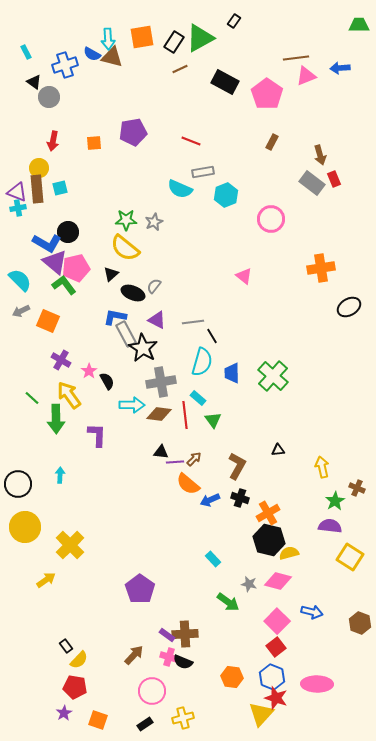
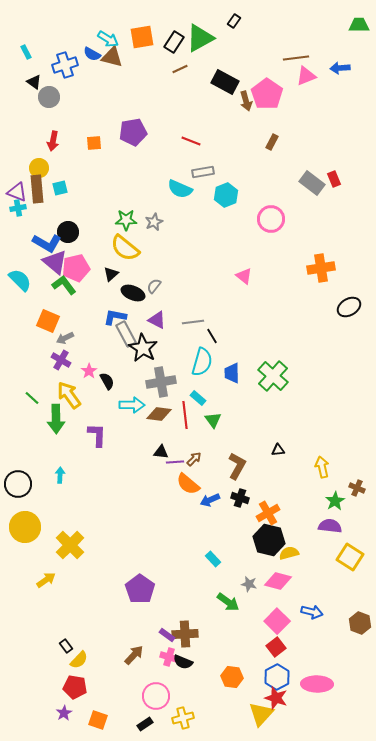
cyan arrow at (108, 39): rotated 55 degrees counterclockwise
brown arrow at (320, 155): moved 74 px left, 54 px up
gray arrow at (21, 311): moved 44 px right, 27 px down
blue hexagon at (272, 677): moved 5 px right; rotated 10 degrees clockwise
pink circle at (152, 691): moved 4 px right, 5 px down
